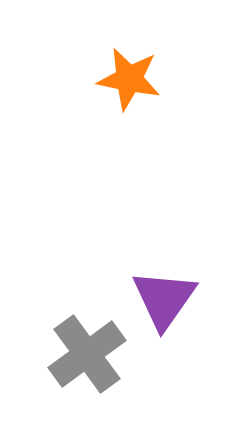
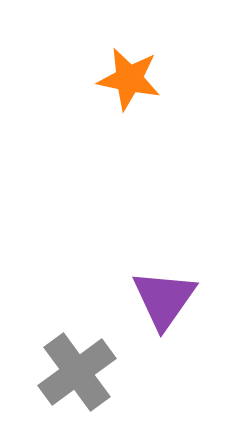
gray cross: moved 10 px left, 18 px down
